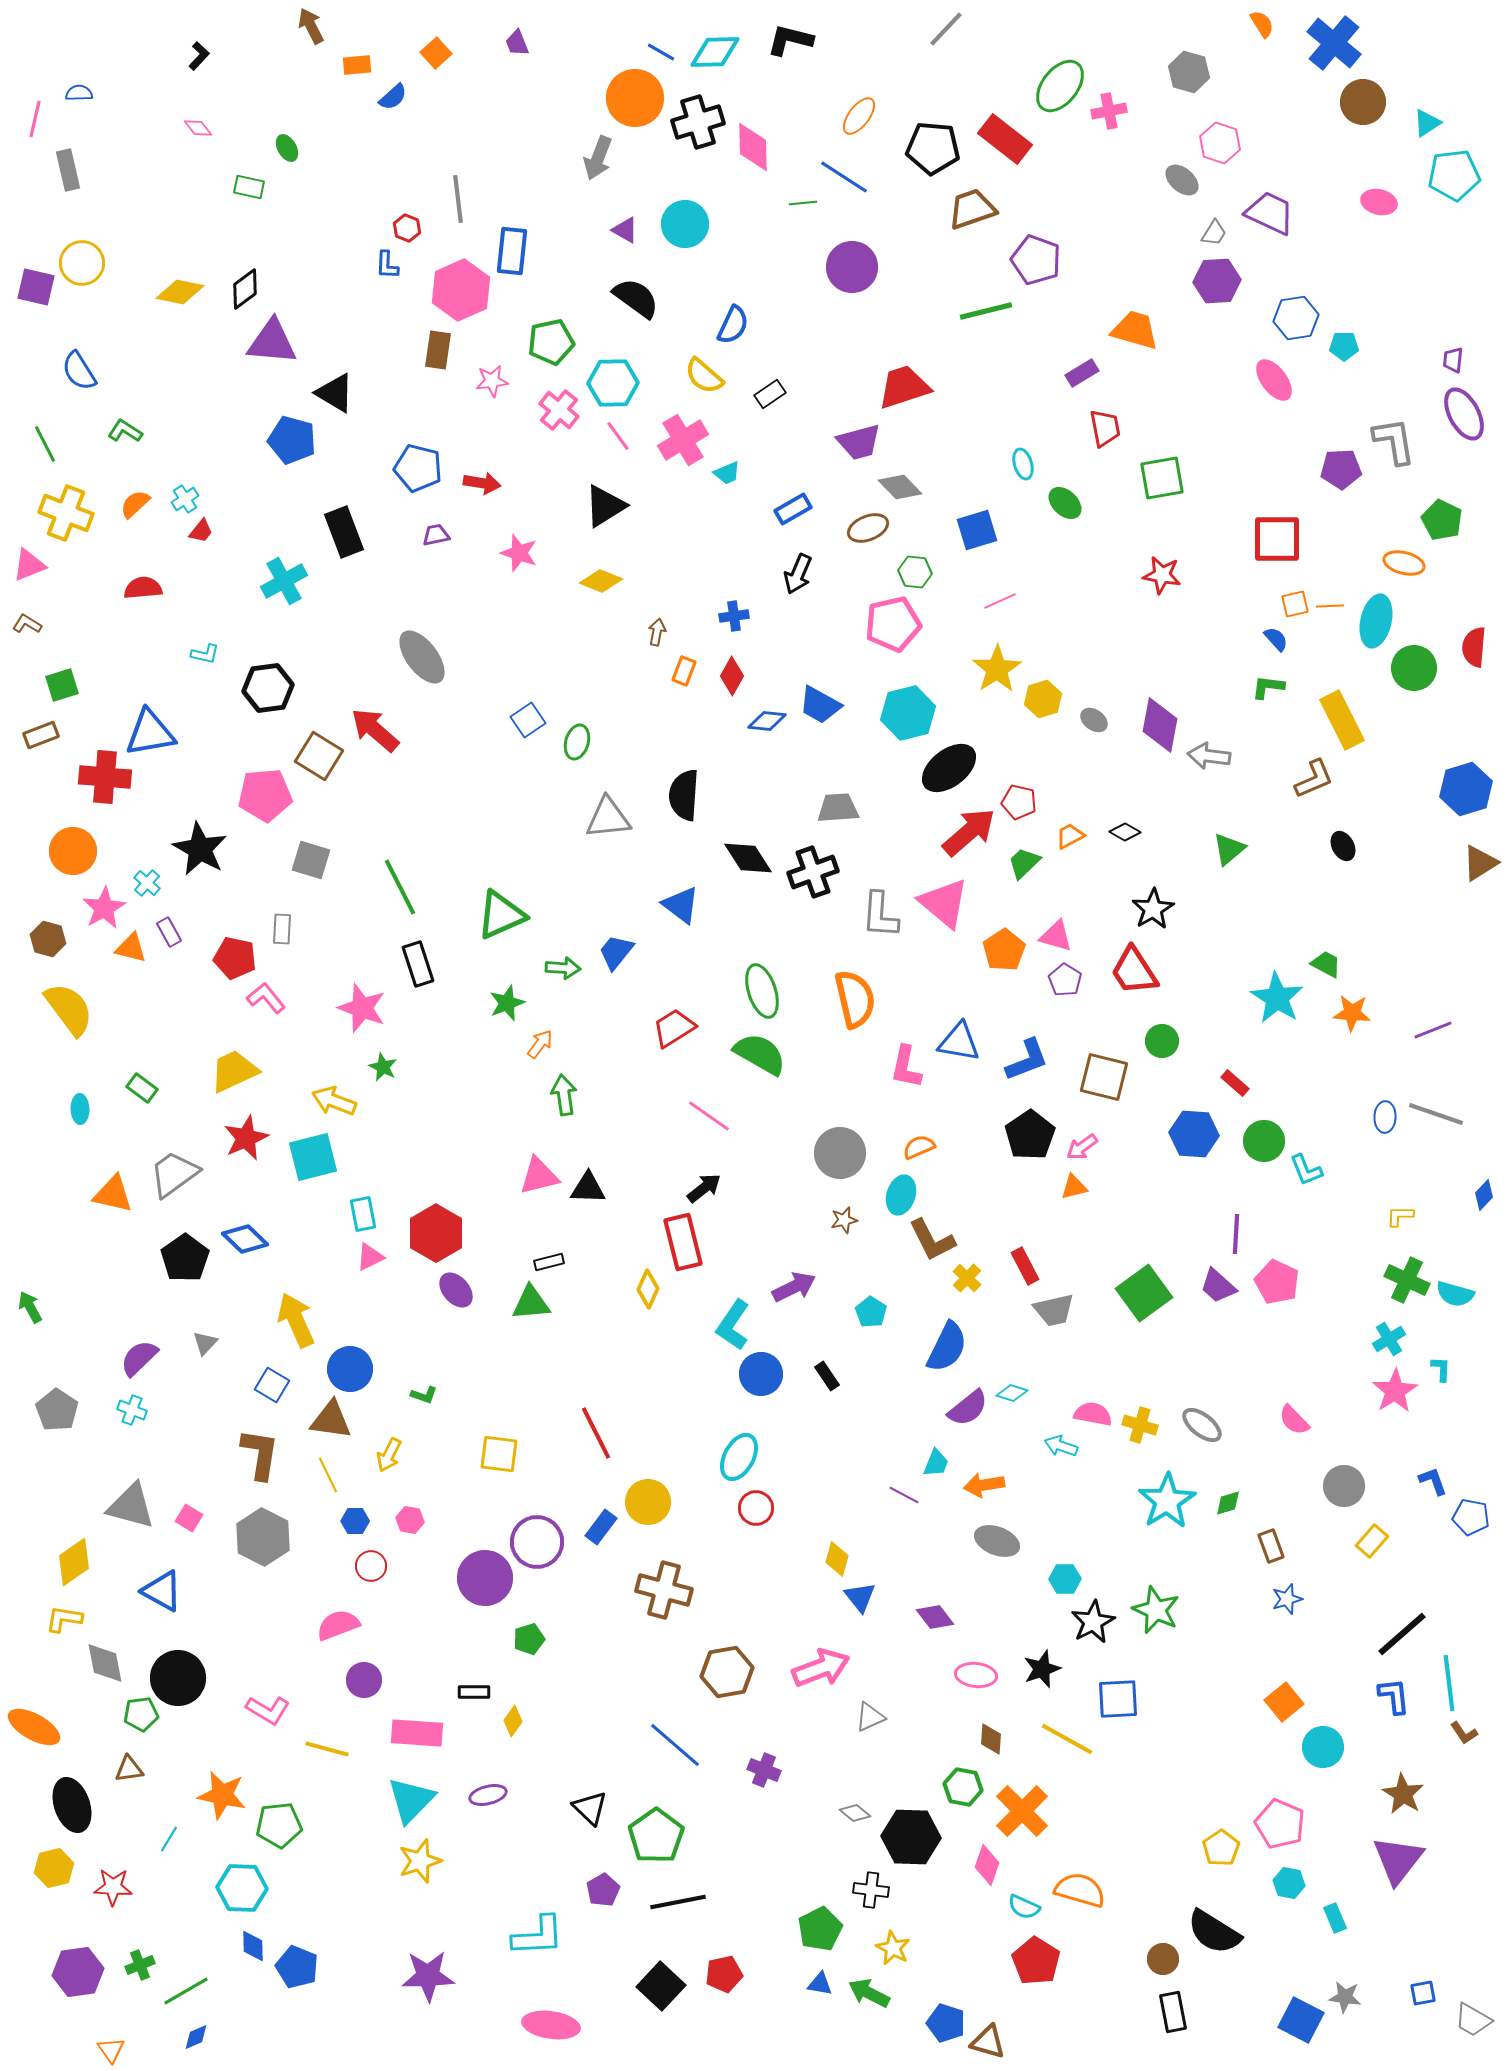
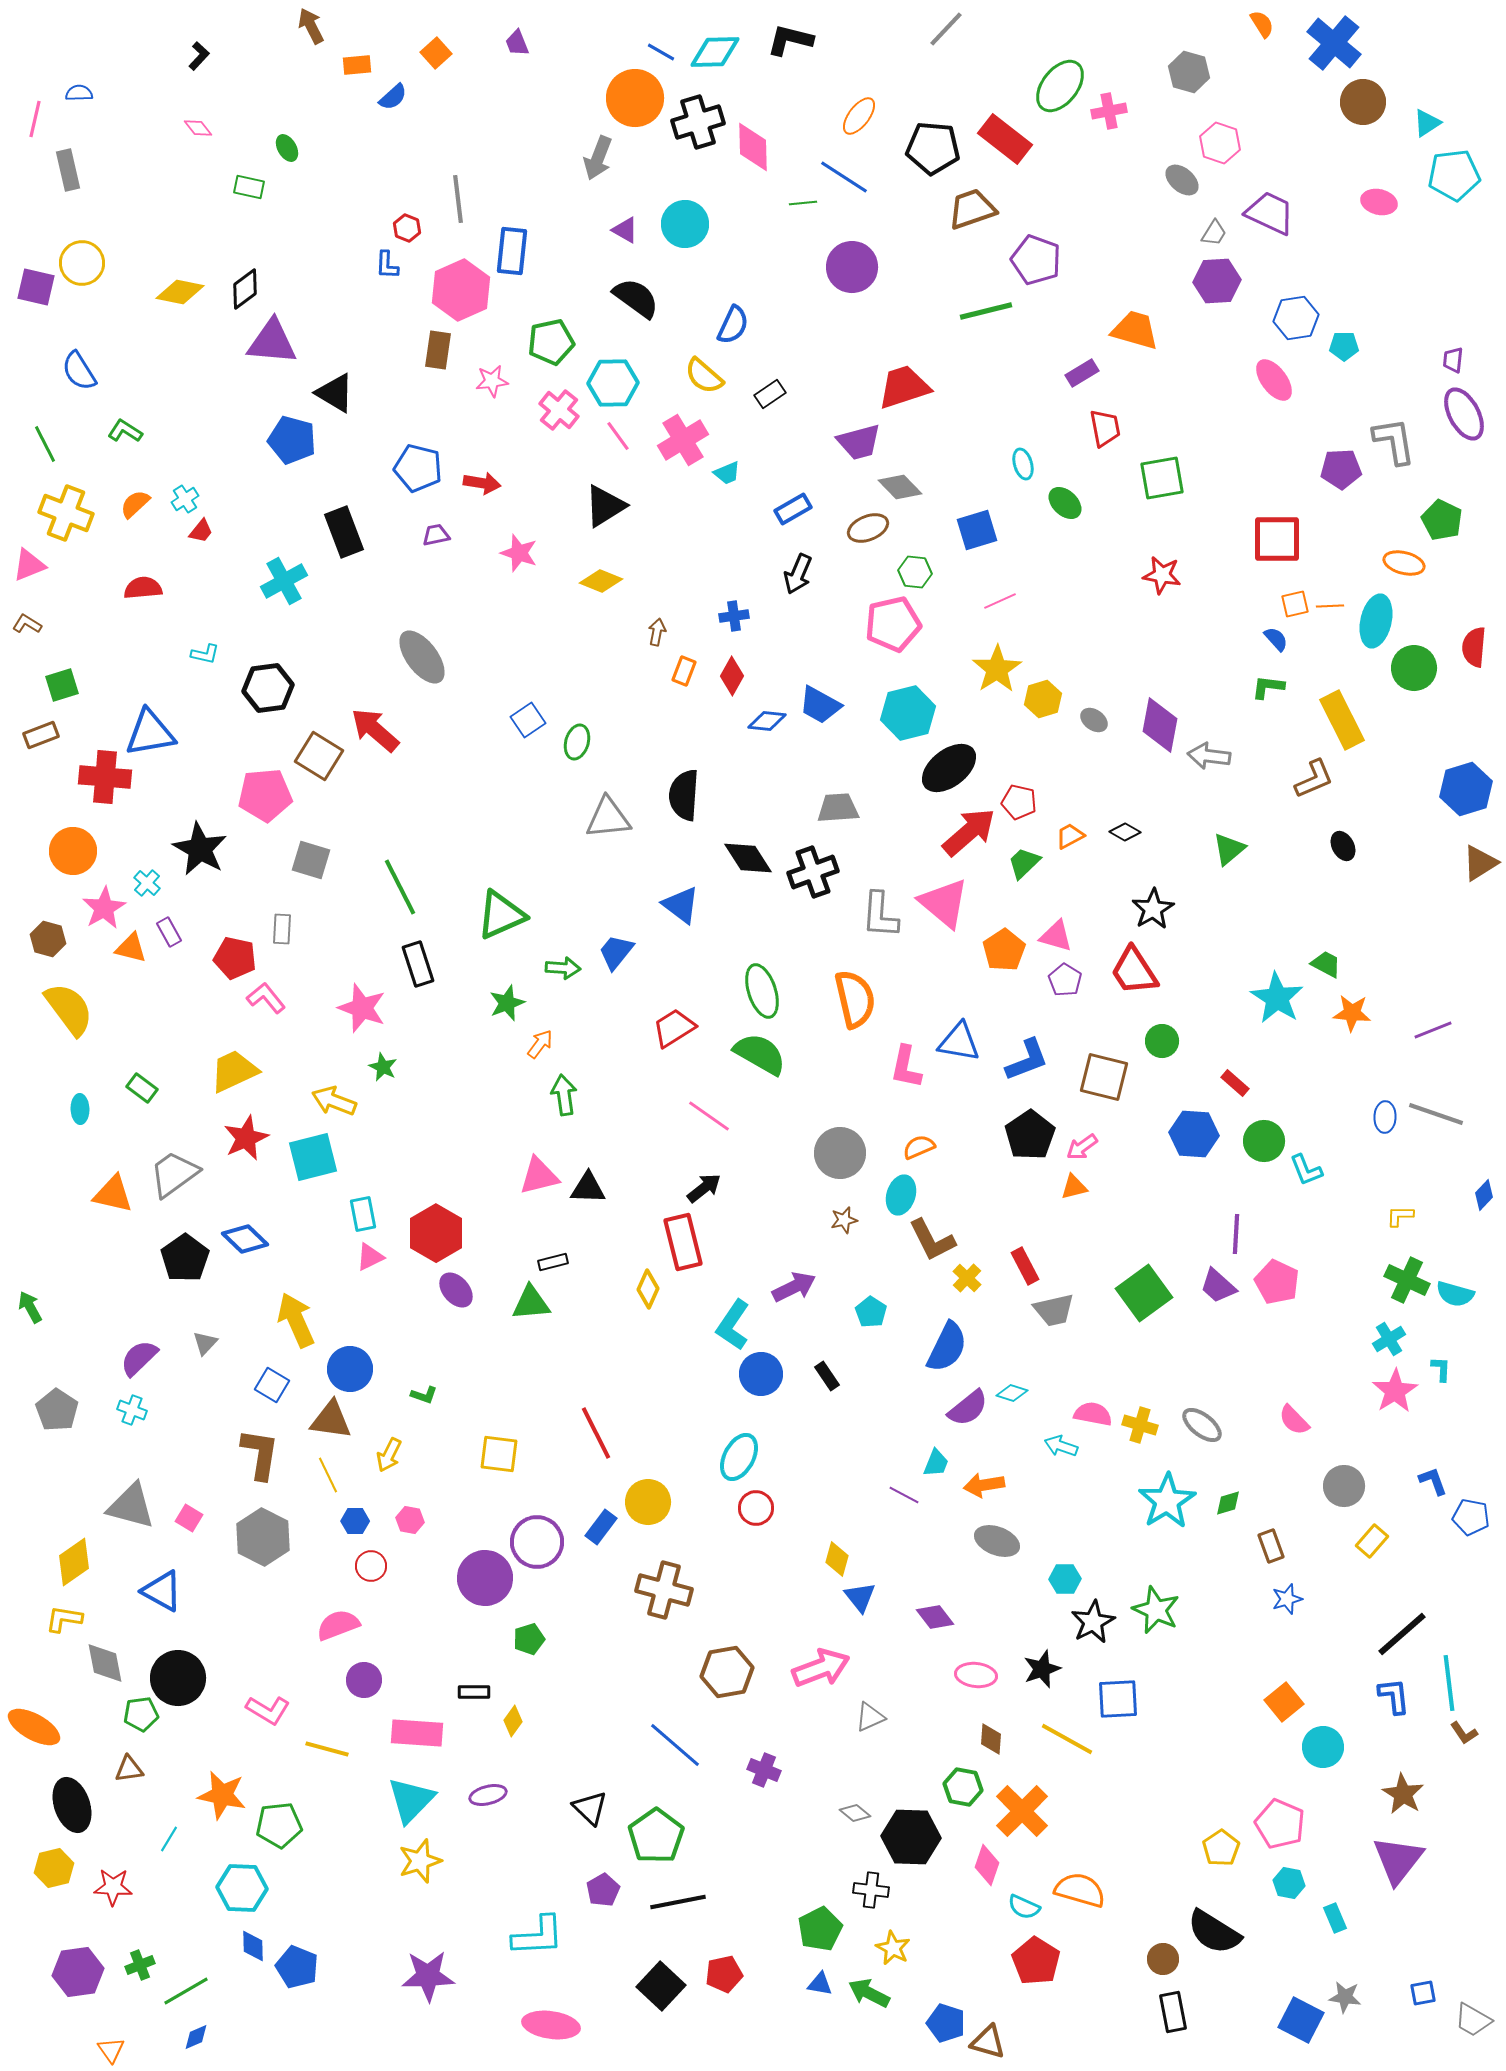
black rectangle at (549, 1262): moved 4 px right
